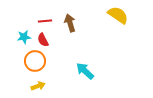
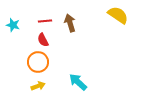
cyan star: moved 11 px left, 12 px up; rotated 24 degrees clockwise
orange circle: moved 3 px right, 1 px down
cyan arrow: moved 7 px left, 11 px down
